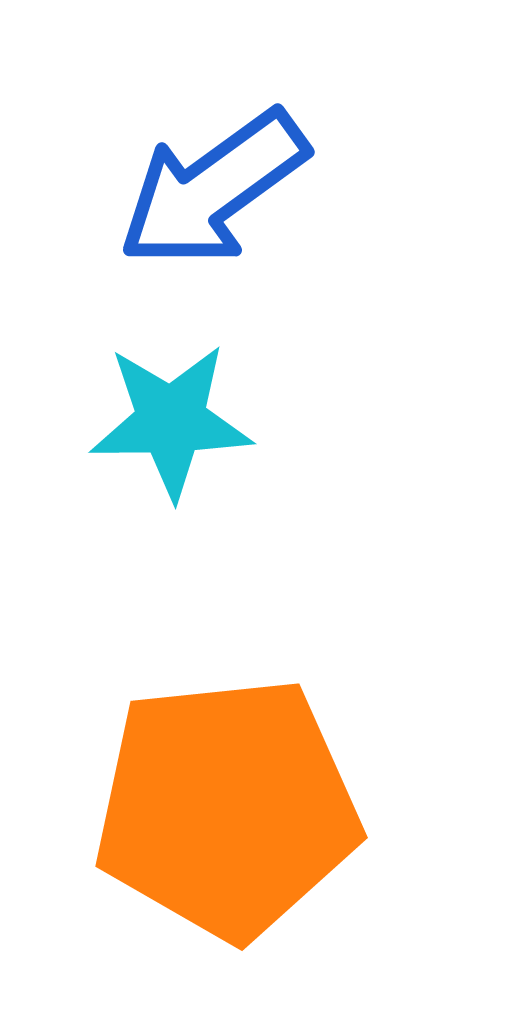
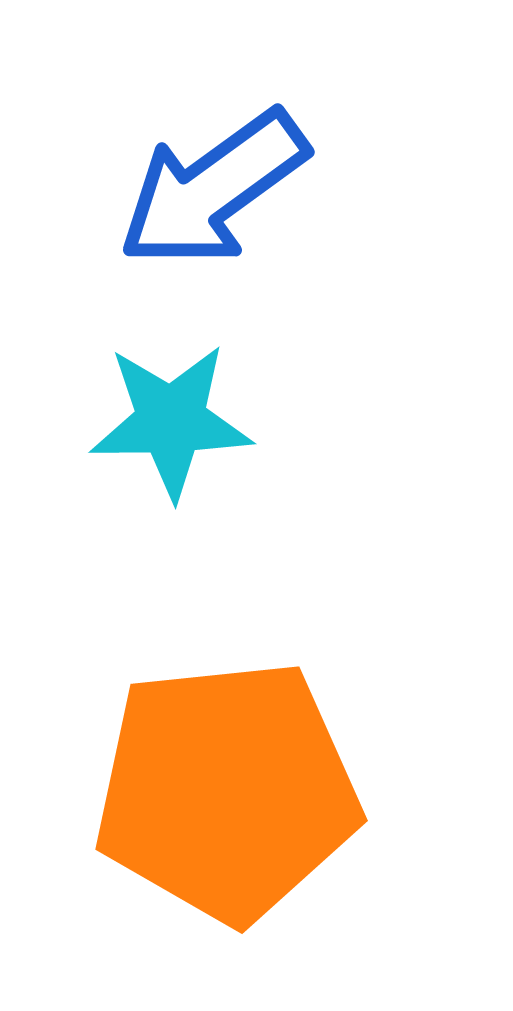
orange pentagon: moved 17 px up
